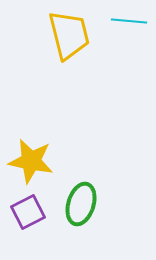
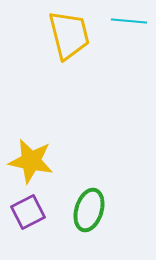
green ellipse: moved 8 px right, 6 px down
